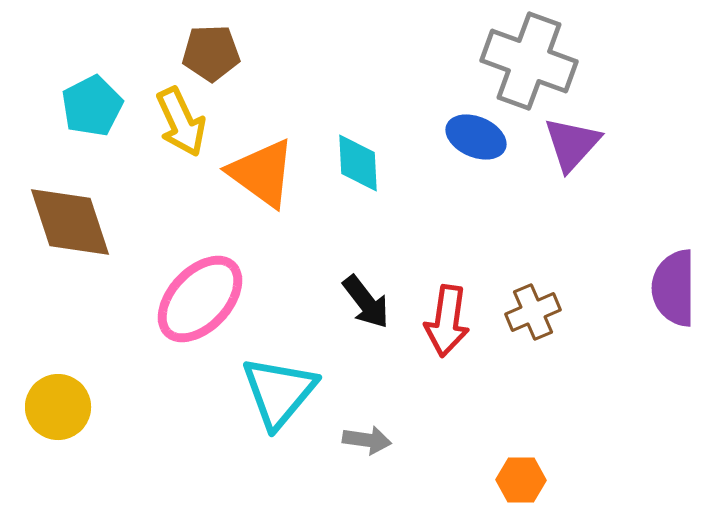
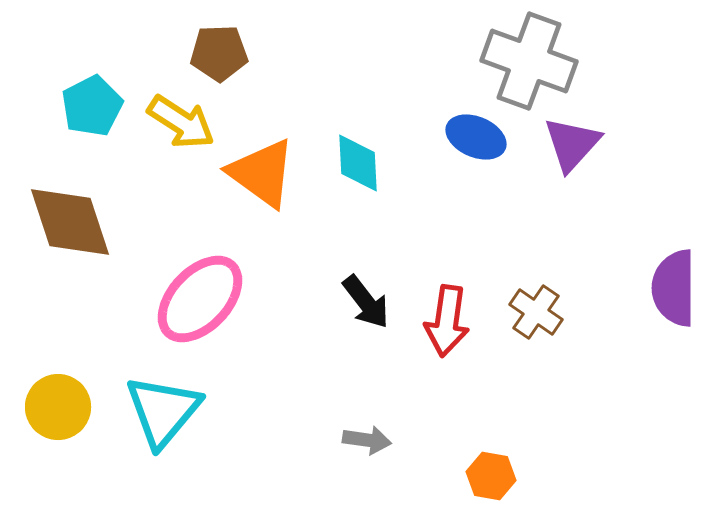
brown pentagon: moved 8 px right
yellow arrow: rotated 32 degrees counterclockwise
brown cross: moved 3 px right; rotated 32 degrees counterclockwise
cyan triangle: moved 116 px left, 19 px down
orange hexagon: moved 30 px left, 4 px up; rotated 9 degrees clockwise
